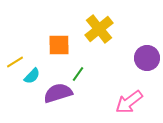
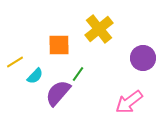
purple circle: moved 4 px left
cyan semicircle: moved 3 px right
purple semicircle: rotated 32 degrees counterclockwise
